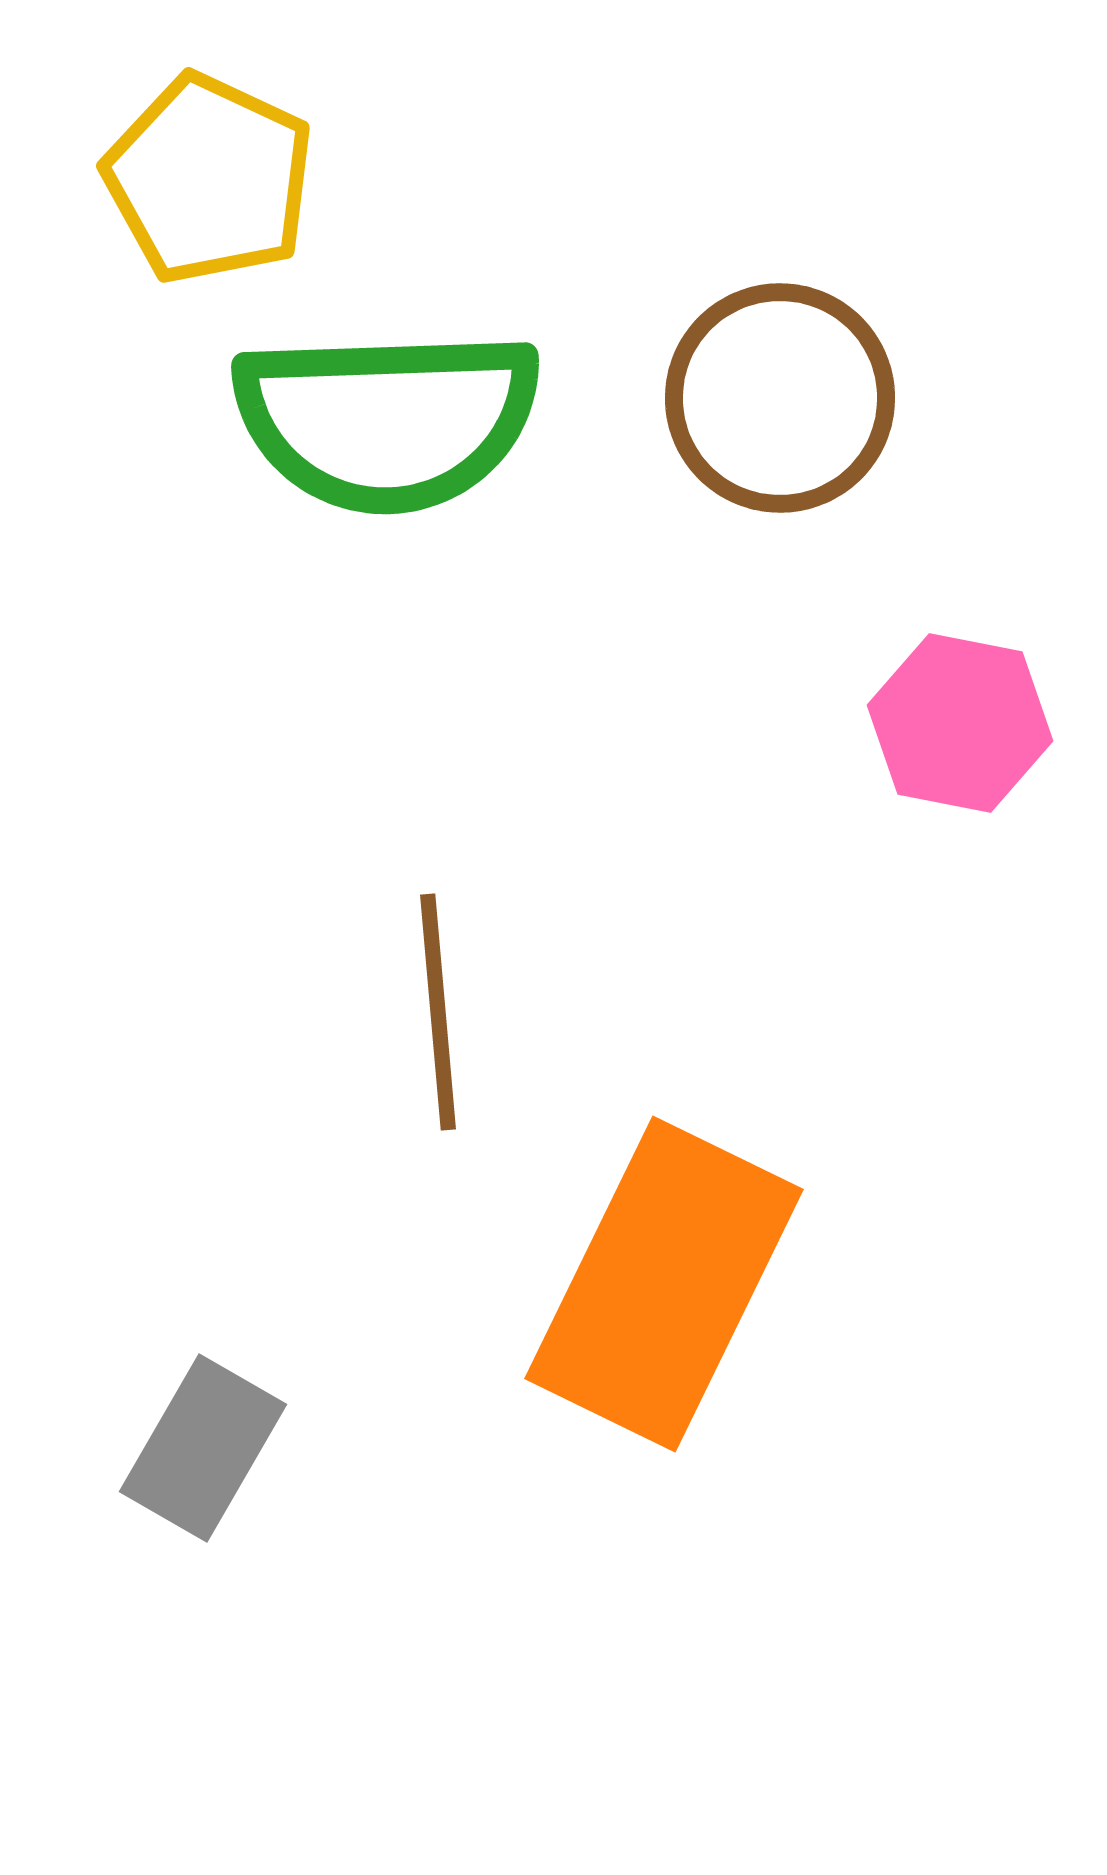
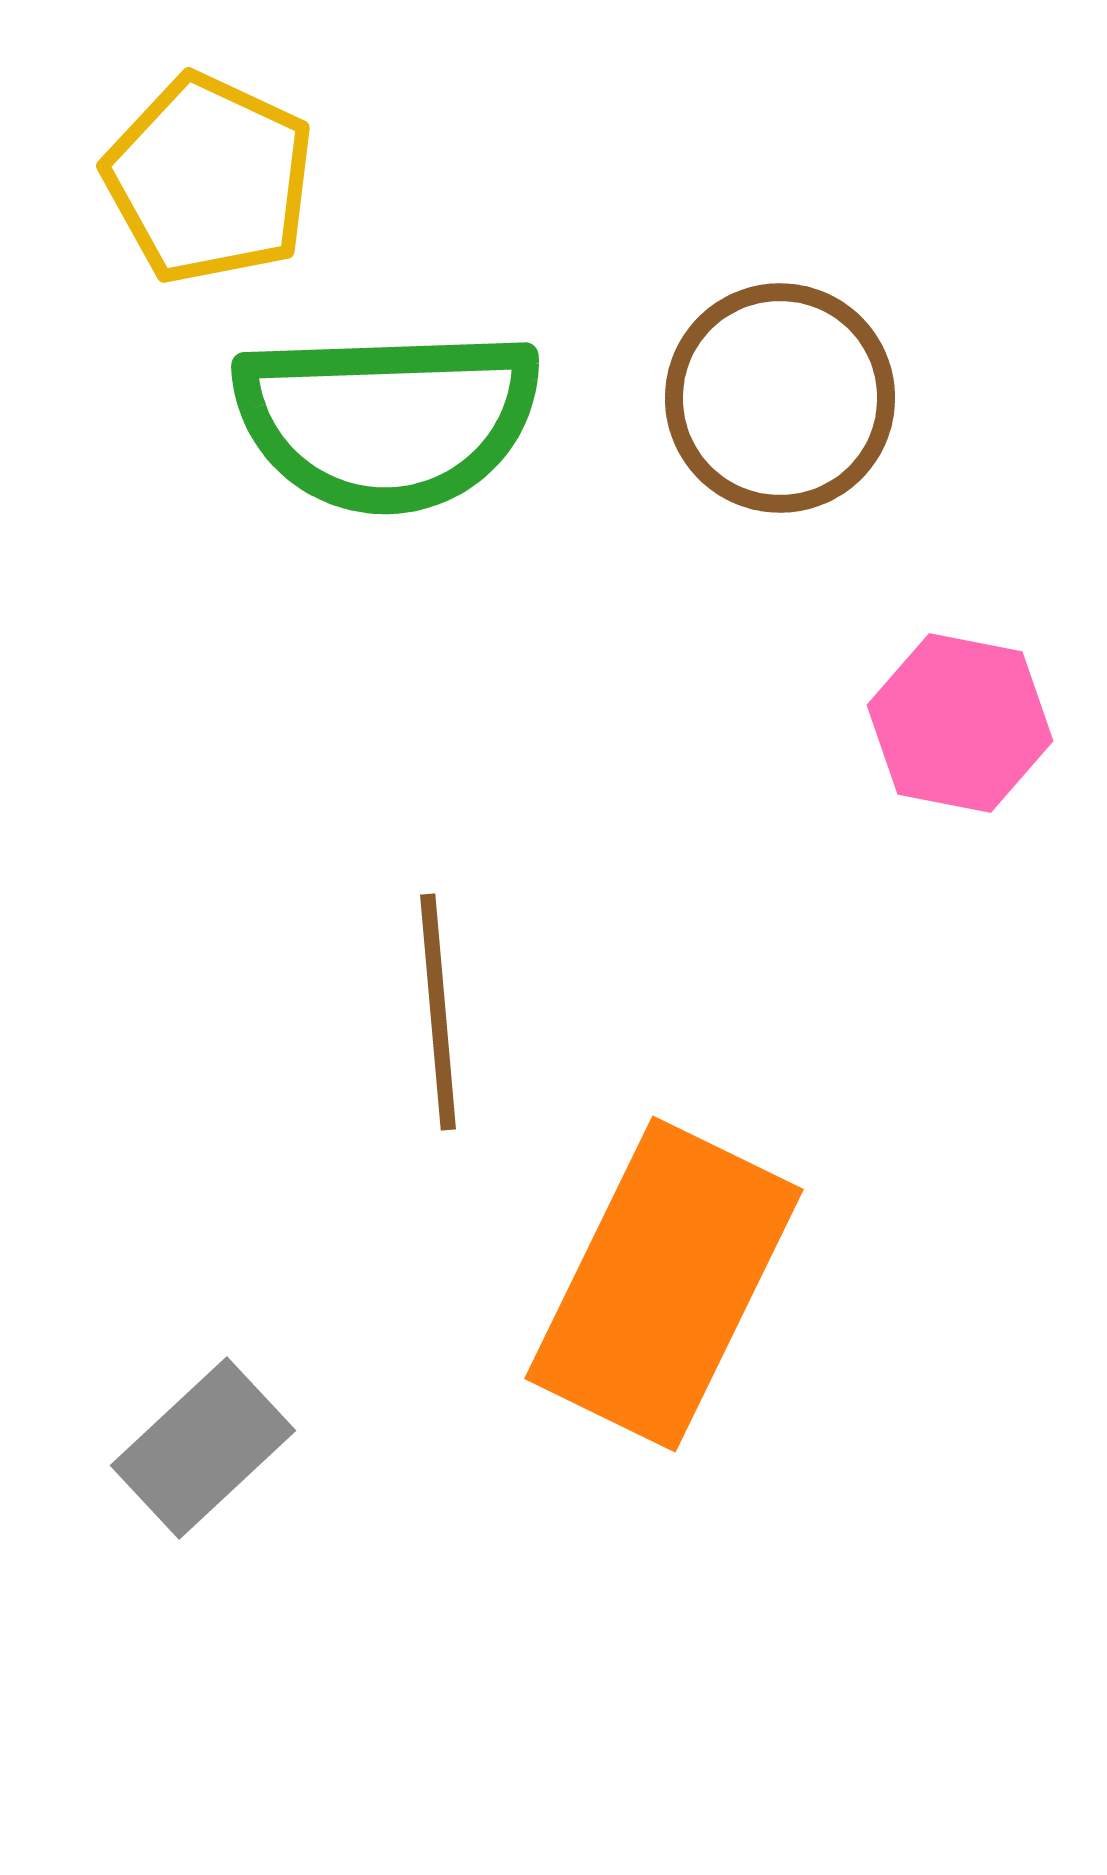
gray rectangle: rotated 17 degrees clockwise
